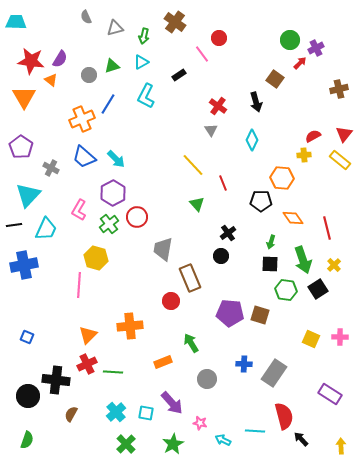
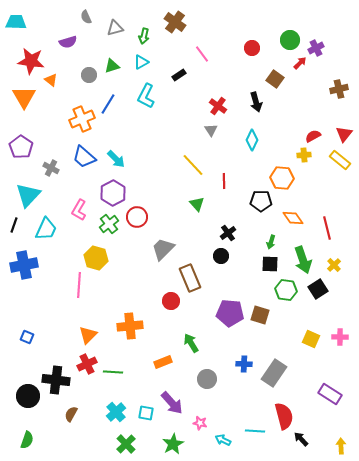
red circle at (219, 38): moved 33 px right, 10 px down
purple semicircle at (60, 59): moved 8 px right, 17 px up; rotated 42 degrees clockwise
red line at (223, 183): moved 1 px right, 2 px up; rotated 21 degrees clockwise
black line at (14, 225): rotated 63 degrees counterclockwise
gray trapezoid at (163, 249): rotated 35 degrees clockwise
